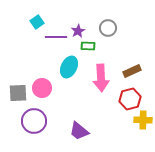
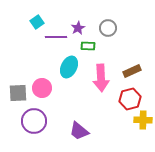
purple star: moved 3 px up
